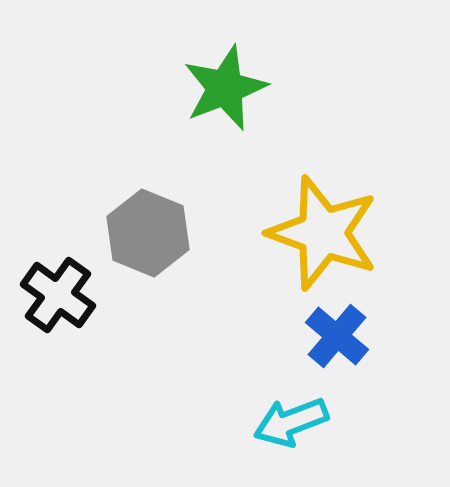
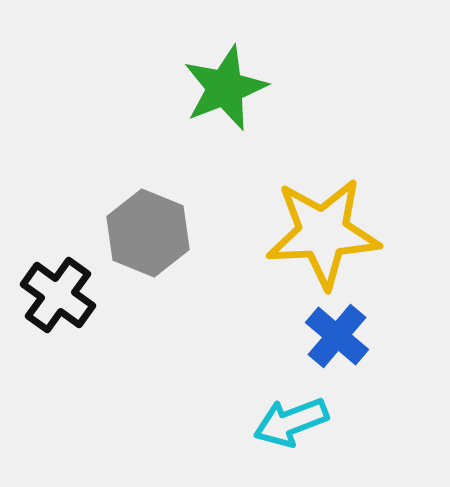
yellow star: rotated 23 degrees counterclockwise
